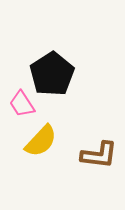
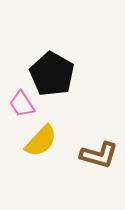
black pentagon: rotated 9 degrees counterclockwise
brown L-shape: rotated 9 degrees clockwise
